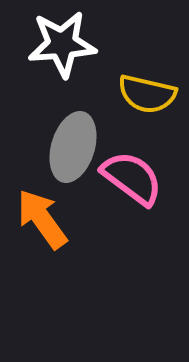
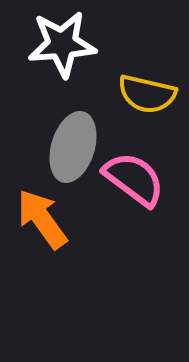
pink semicircle: moved 2 px right, 1 px down
